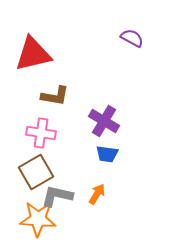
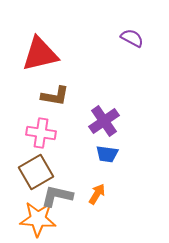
red triangle: moved 7 px right
purple cross: rotated 24 degrees clockwise
